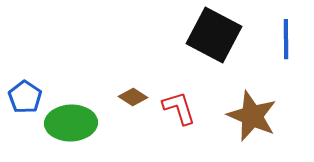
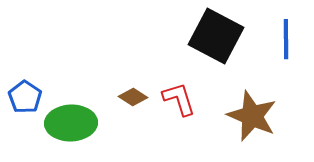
black square: moved 2 px right, 1 px down
red L-shape: moved 9 px up
